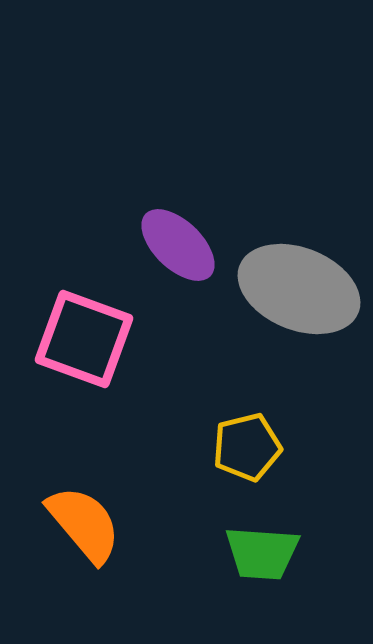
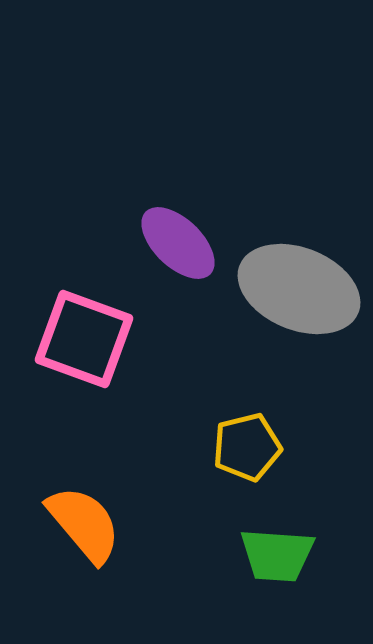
purple ellipse: moved 2 px up
green trapezoid: moved 15 px right, 2 px down
